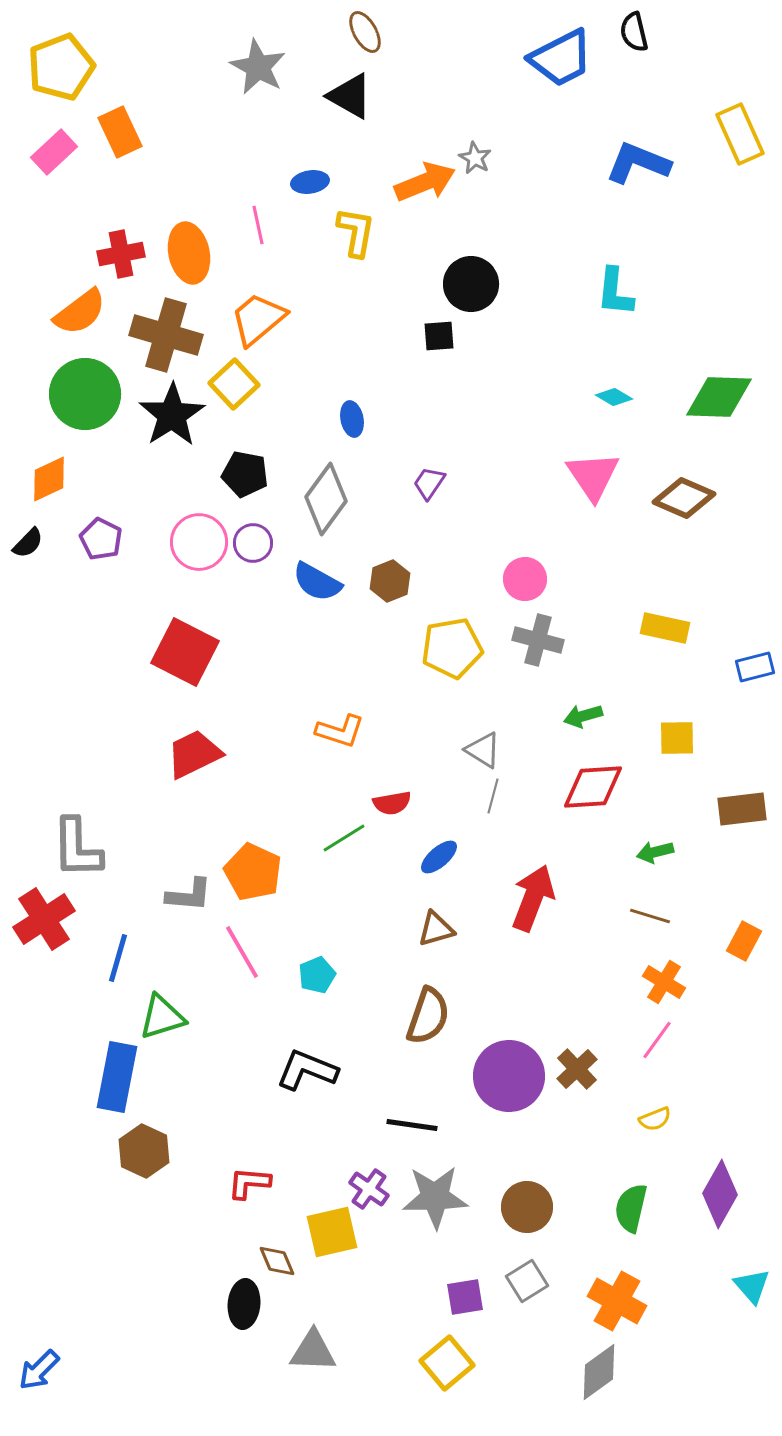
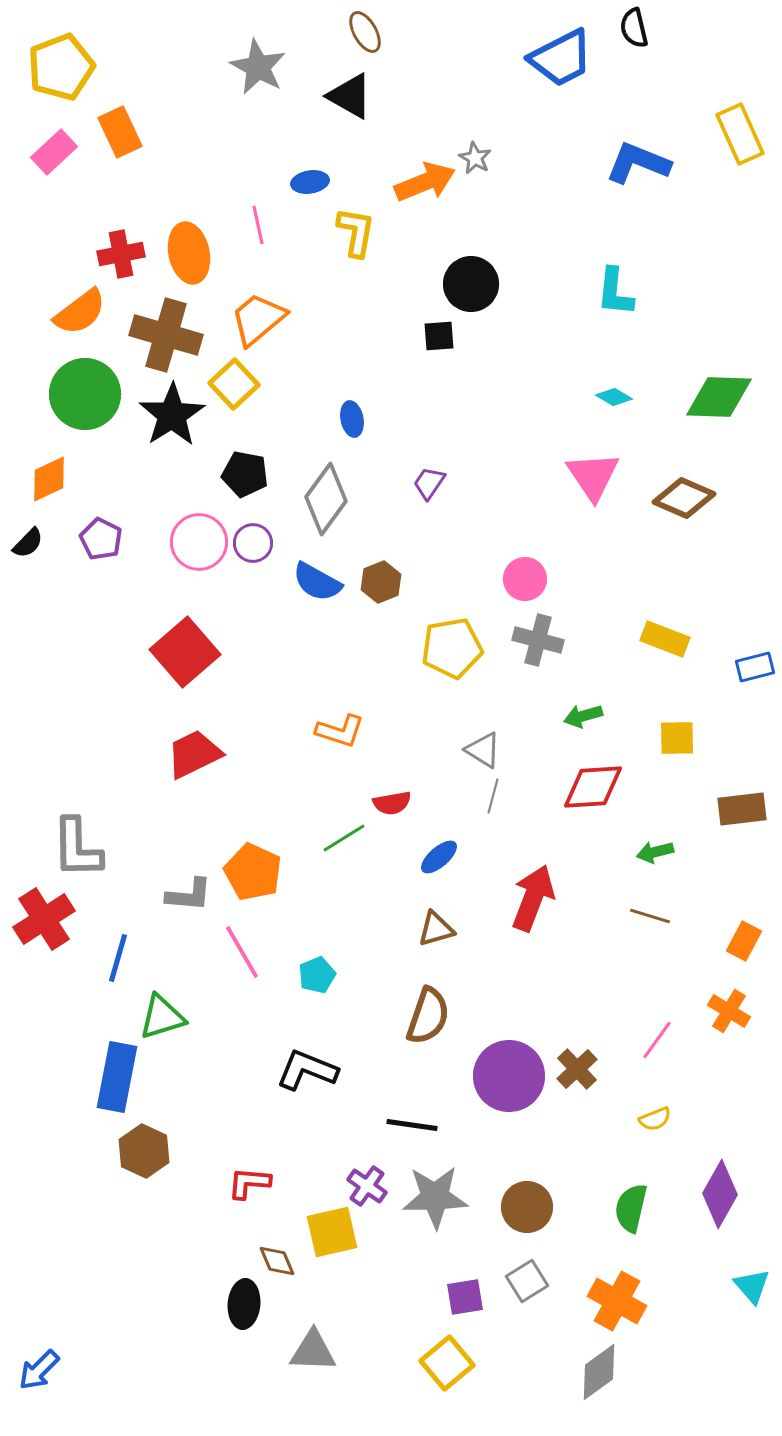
black semicircle at (634, 32): moved 4 px up
brown hexagon at (390, 581): moved 9 px left, 1 px down
yellow rectangle at (665, 628): moved 11 px down; rotated 9 degrees clockwise
red square at (185, 652): rotated 22 degrees clockwise
orange cross at (664, 982): moved 65 px right, 29 px down
purple cross at (369, 1189): moved 2 px left, 3 px up
